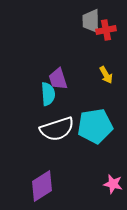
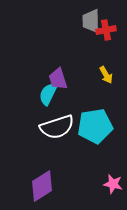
cyan semicircle: rotated 150 degrees counterclockwise
white semicircle: moved 2 px up
